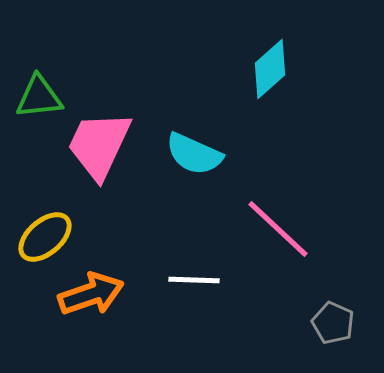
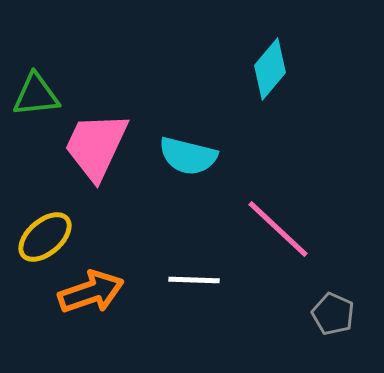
cyan diamond: rotated 8 degrees counterclockwise
green triangle: moved 3 px left, 2 px up
pink trapezoid: moved 3 px left, 1 px down
cyan semicircle: moved 6 px left, 2 px down; rotated 10 degrees counterclockwise
orange arrow: moved 2 px up
gray pentagon: moved 9 px up
